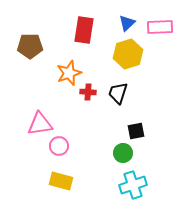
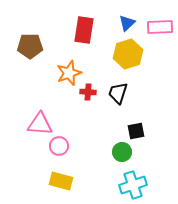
pink triangle: rotated 12 degrees clockwise
green circle: moved 1 px left, 1 px up
